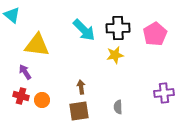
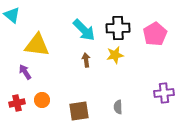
brown arrow: moved 5 px right, 27 px up
red cross: moved 4 px left, 7 px down; rotated 28 degrees counterclockwise
